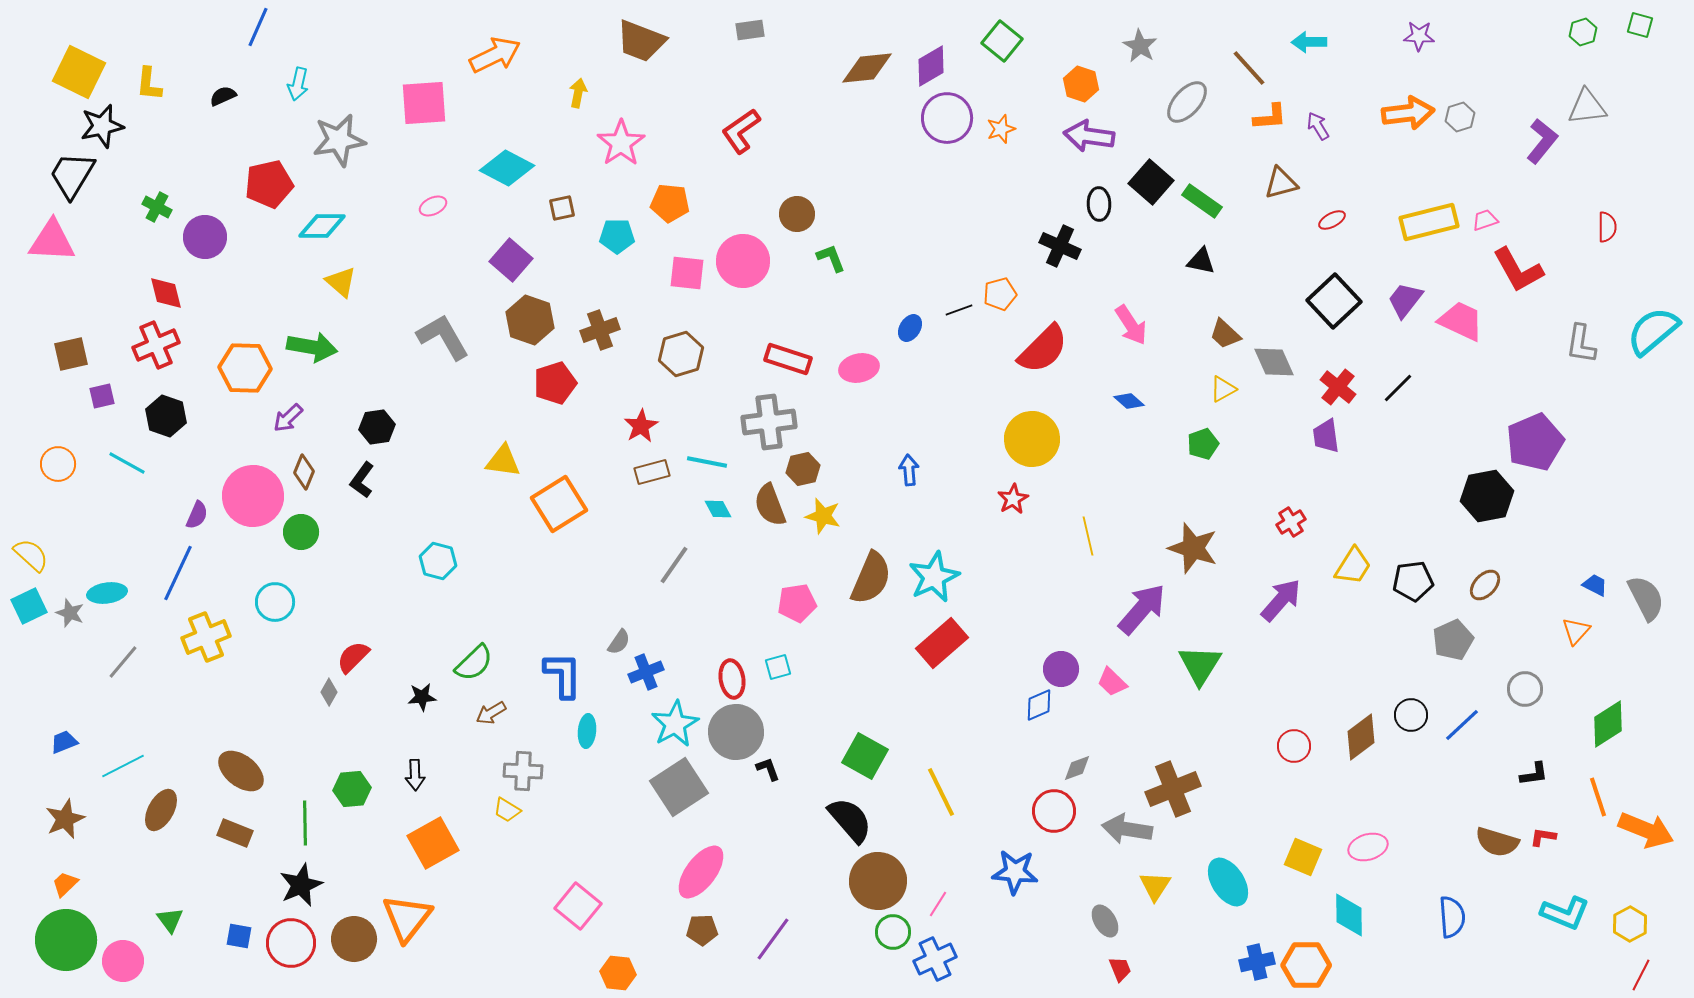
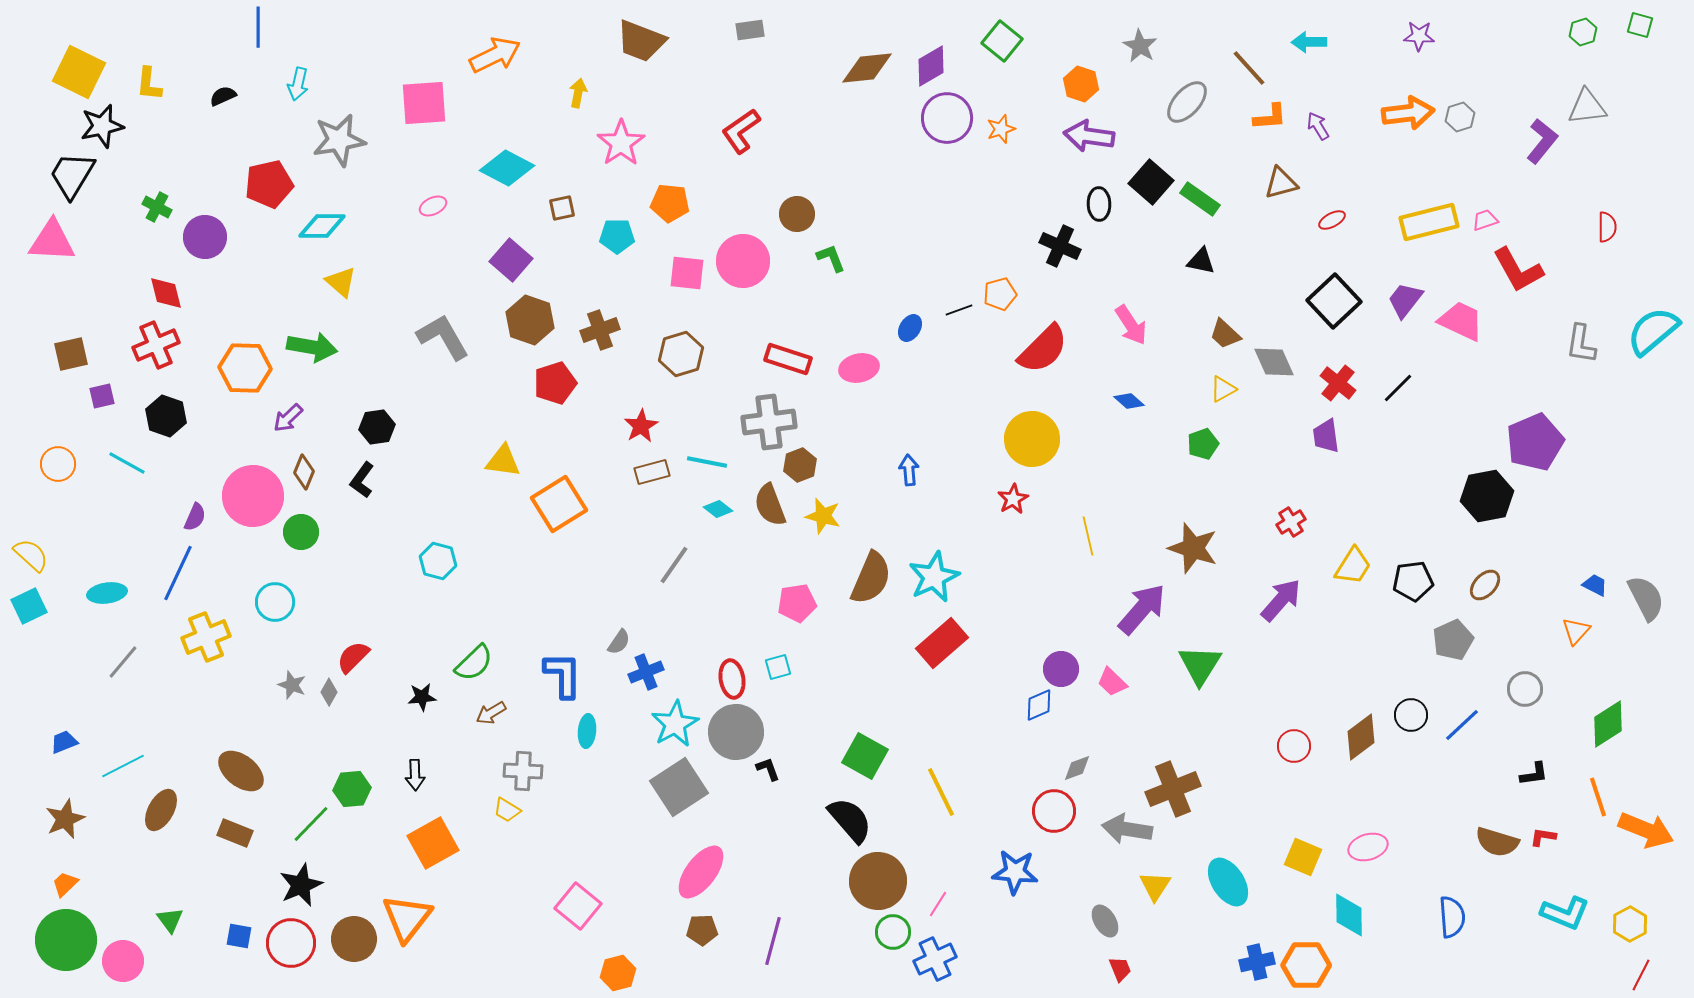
blue line at (258, 27): rotated 24 degrees counterclockwise
green rectangle at (1202, 201): moved 2 px left, 2 px up
red cross at (1338, 387): moved 4 px up
brown hexagon at (803, 469): moved 3 px left, 4 px up; rotated 8 degrees counterclockwise
cyan diamond at (718, 509): rotated 24 degrees counterclockwise
purple semicircle at (197, 515): moved 2 px left, 2 px down
gray star at (70, 613): moved 222 px right, 72 px down
green line at (305, 823): moved 6 px right, 1 px down; rotated 45 degrees clockwise
purple line at (773, 939): moved 2 px down; rotated 21 degrees counterclockwise
orange hexagon at (618, 973): rotated 20 degrees counterclockwise
